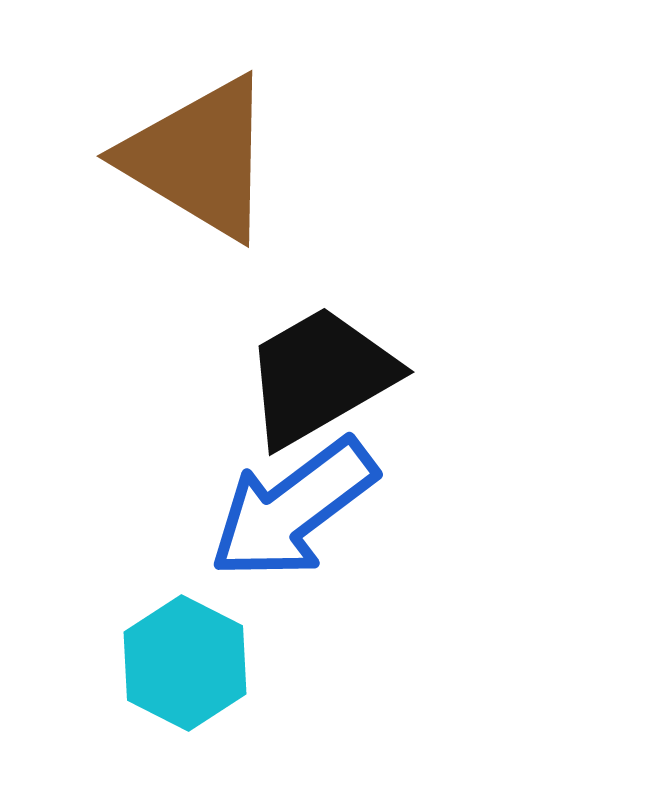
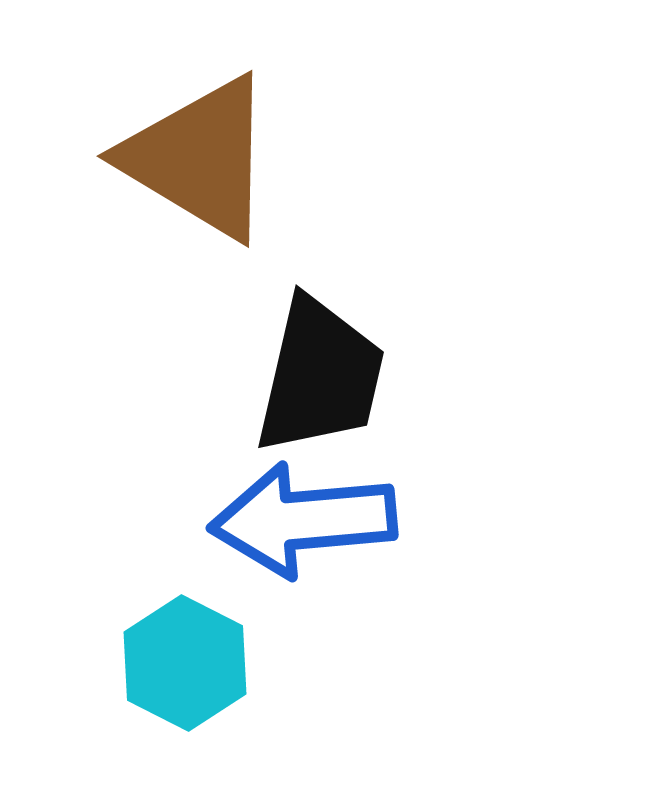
black trapezoid: rotated 133 degrees clockwise
blue arrow: moved 10 px right, 11 px down; rotated 32 degrees clockwise
